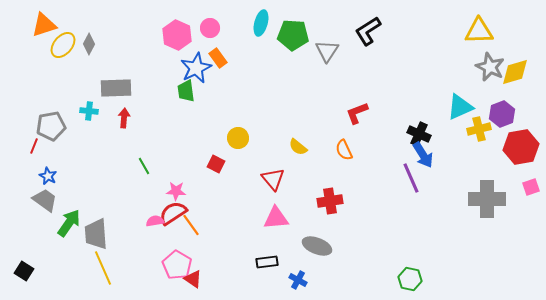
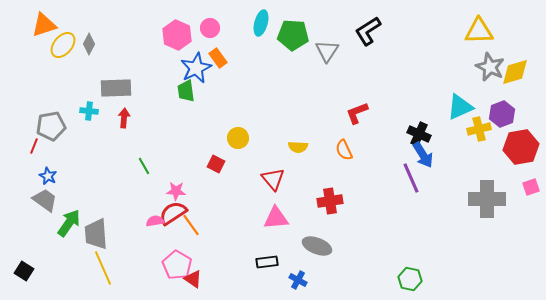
yellow semicircle at (298, 147): rotated 36 degrees counterclockwise
